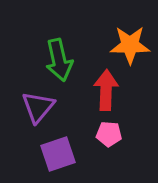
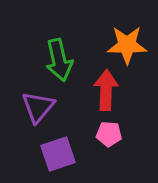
orange star: moved 3 px left
